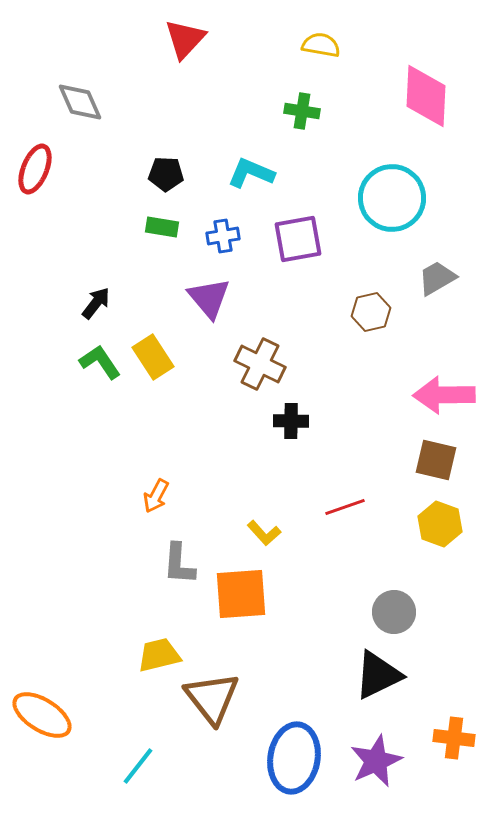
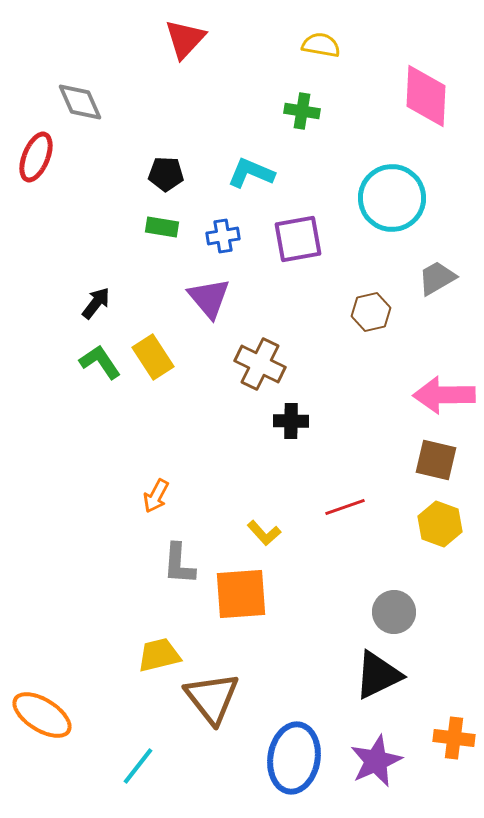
red ellipse: moved 1 px right, 12 px up
